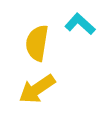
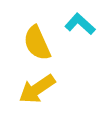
yellow semicircle: rotated 33 degrees counterclockwise
